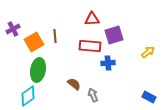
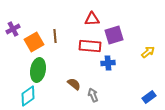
blue rectangle: rotated 64 degrees counterclockwise
